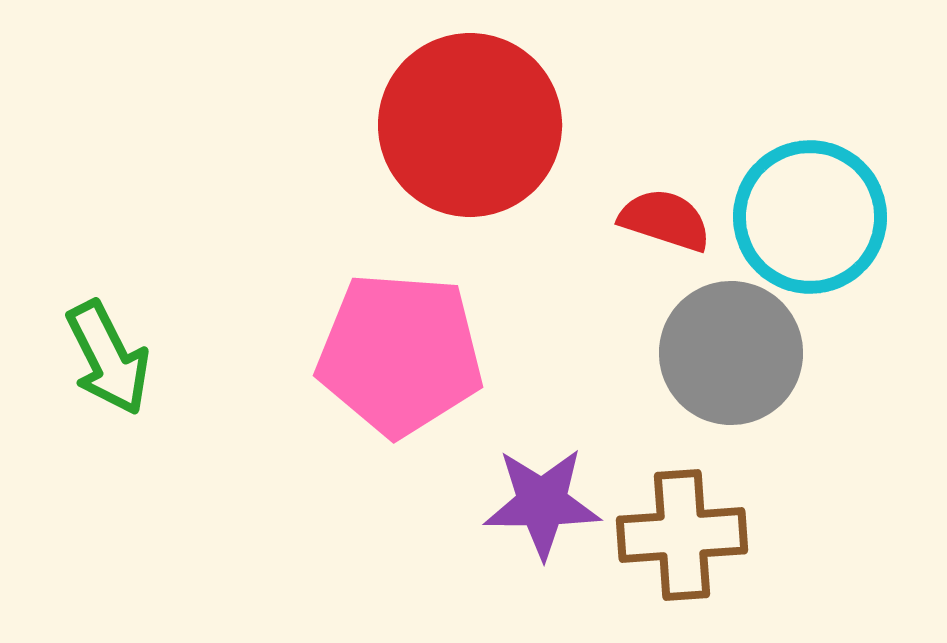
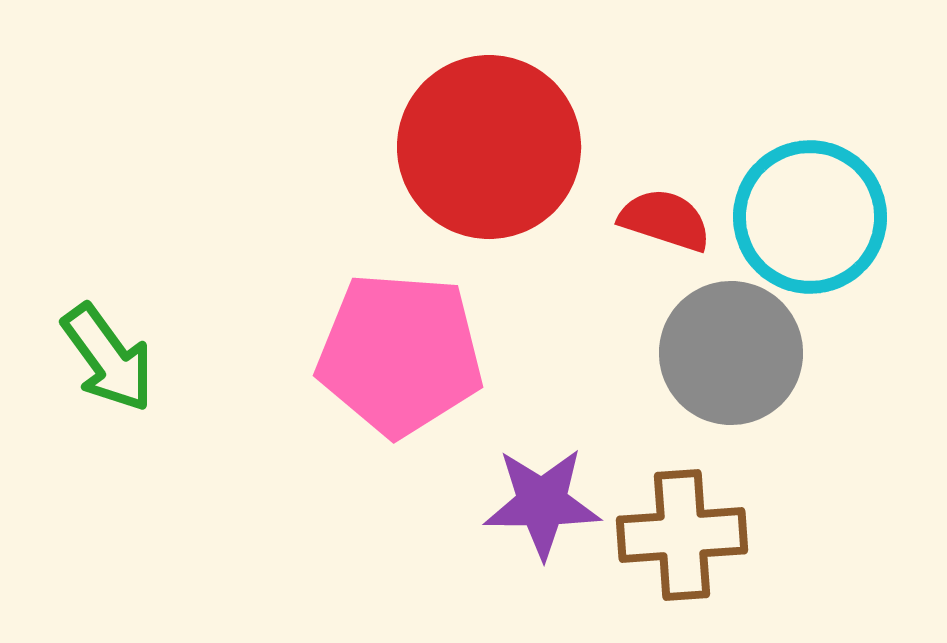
red circle: moved 19 px right, 22 px down
green arrow: rotated 9 degrees counterclockwise
